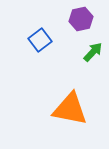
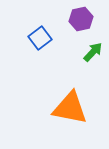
blue square: moved 2 px up
orange triangle: moved 1 px up
